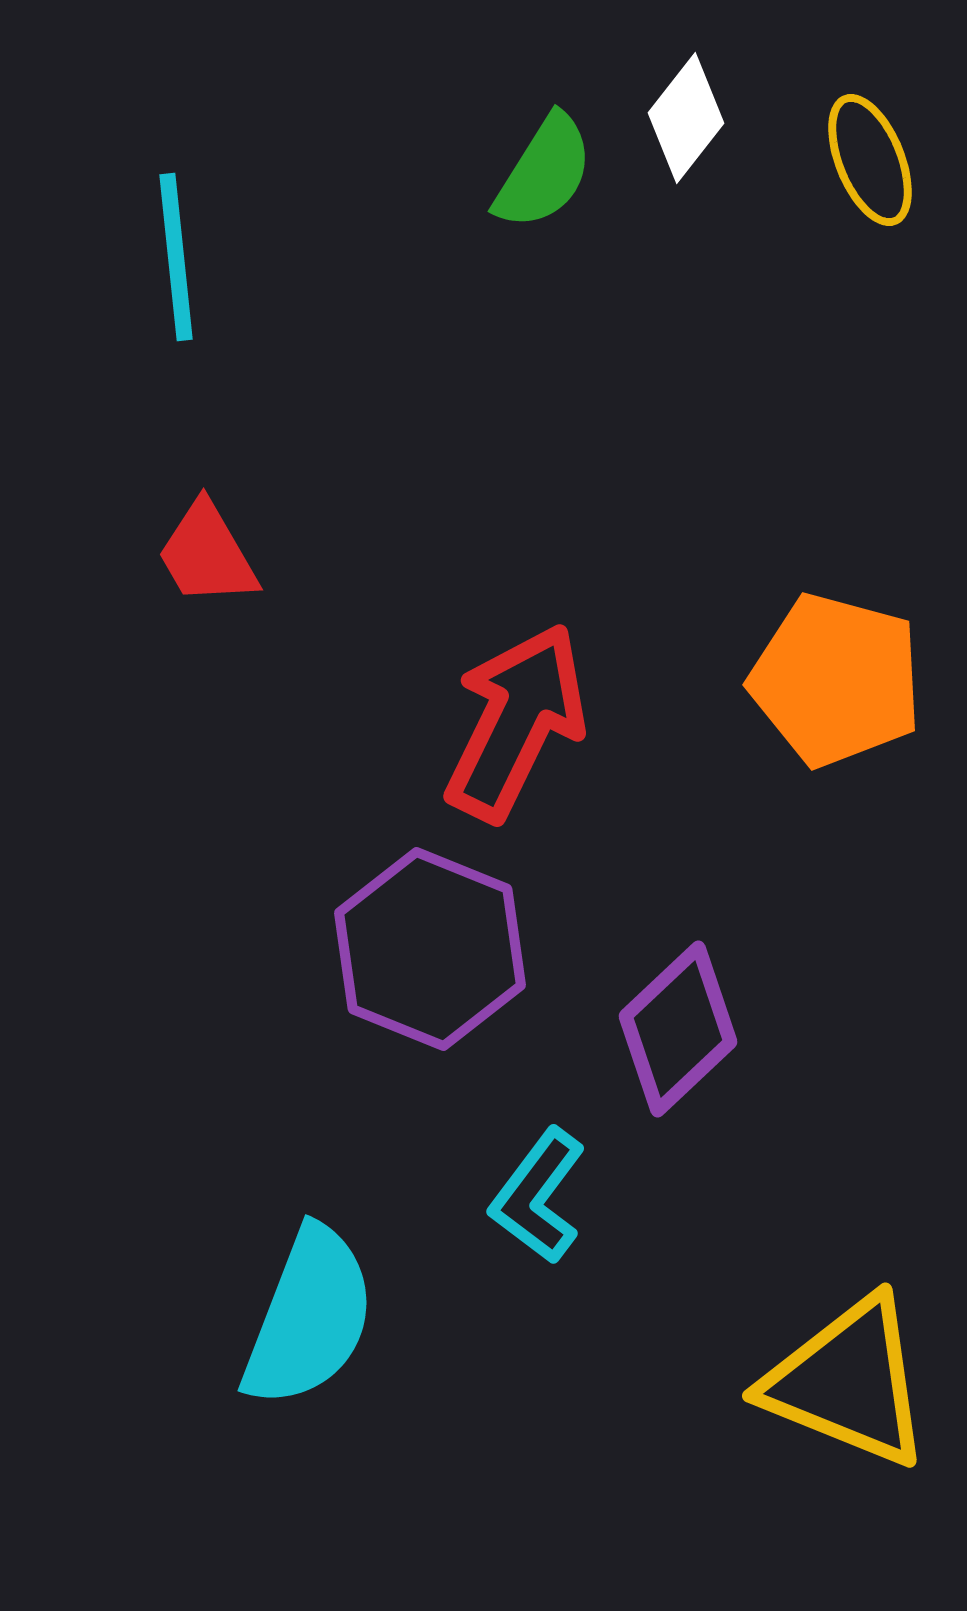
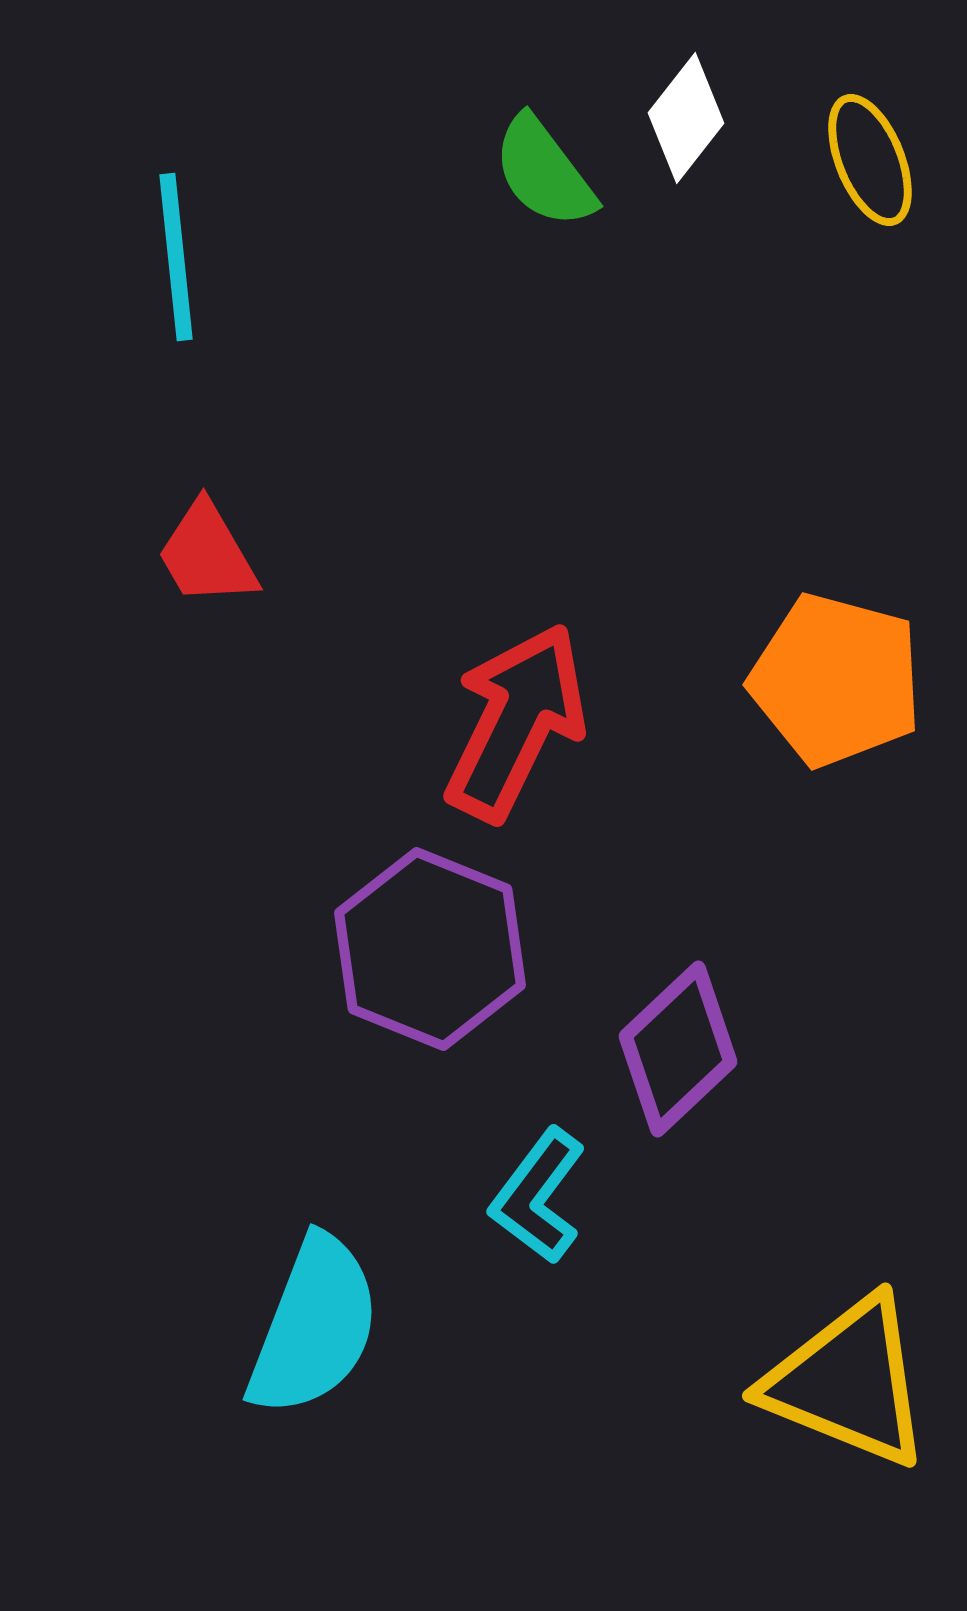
green semicircle: rotated 111 degrees clockwise
purple diamond: moved 20 px down
cyan semicircle: moved 5 px right, 9 px down
